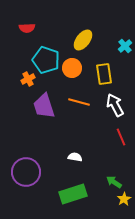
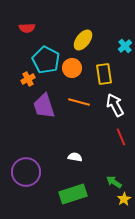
cyan pentagon: rotated 8 degrees clockwise
